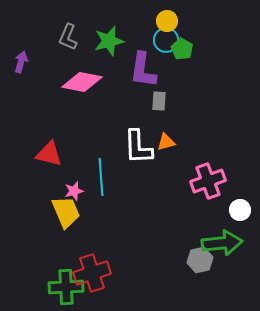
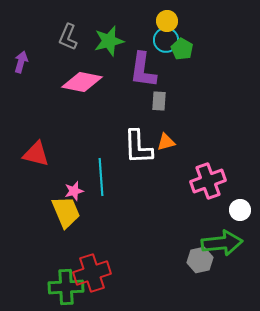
red triangle: moved 13 px left
